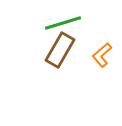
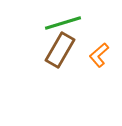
orange L-shape: moved 3 px left
